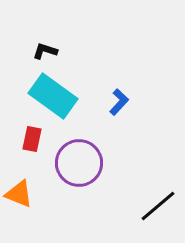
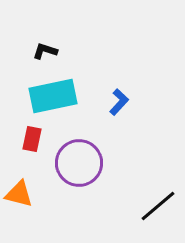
cyan rectangle: rotated 48 degrees counterclockwise
orange triangle: rotated 8 degrees counterclockwise
